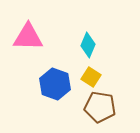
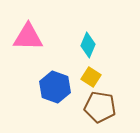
blue hexagon: moved 3 px down
